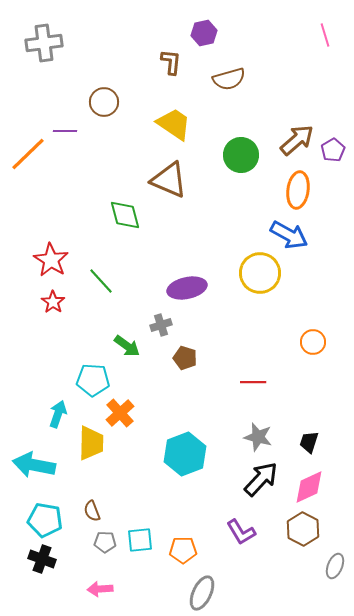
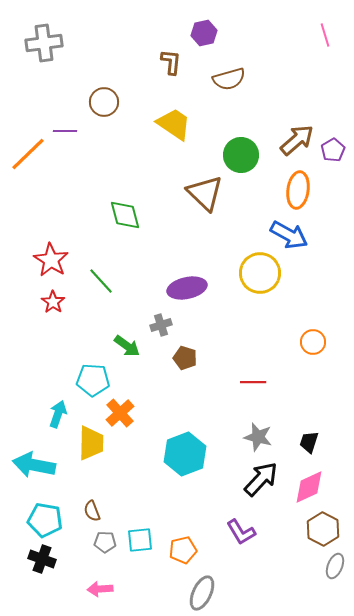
brown triangle at (169, 180): moved 36 px right, 13 px down; rotated 21 degrees clockwise
brown hexagon at (303, 529): moved 20 px right
orange pentagon at (183, 550): rotated 12 degrees counterclockwise
